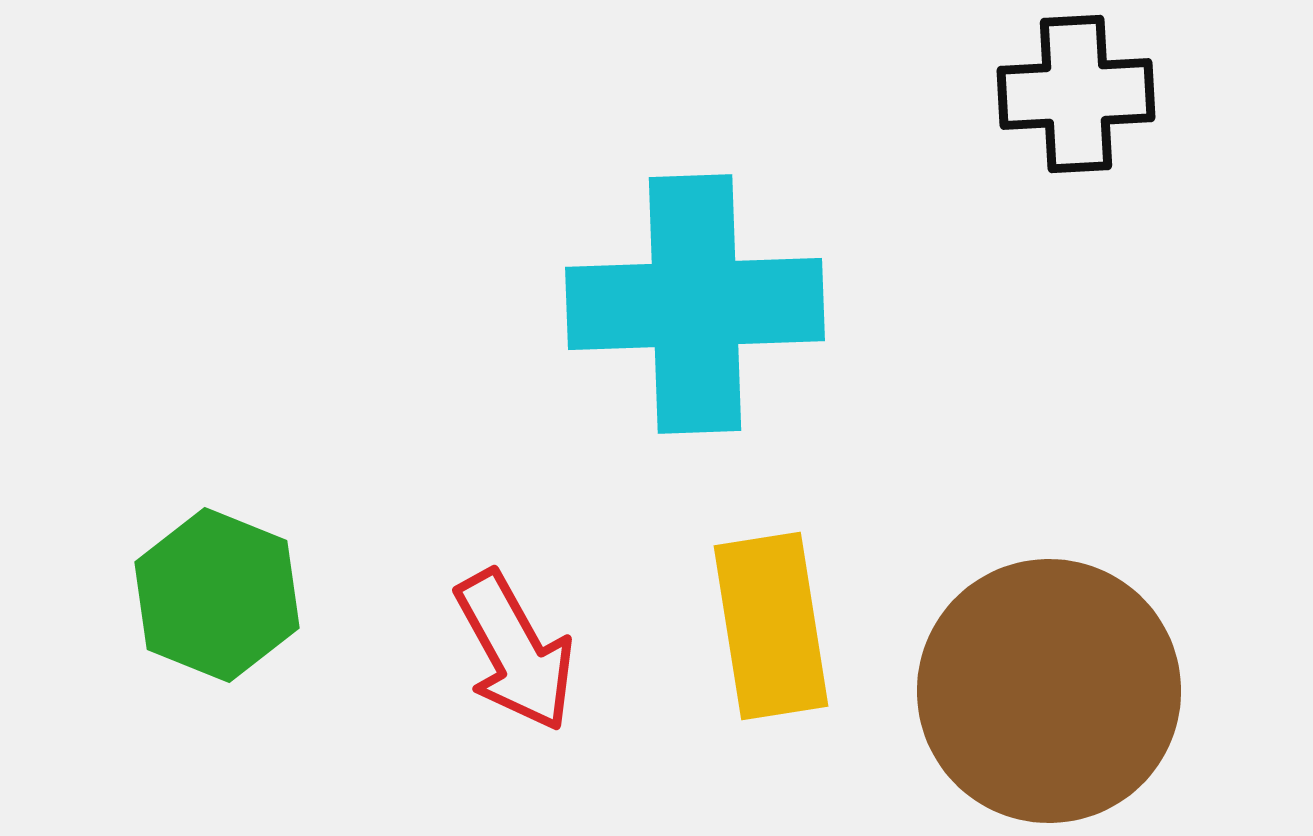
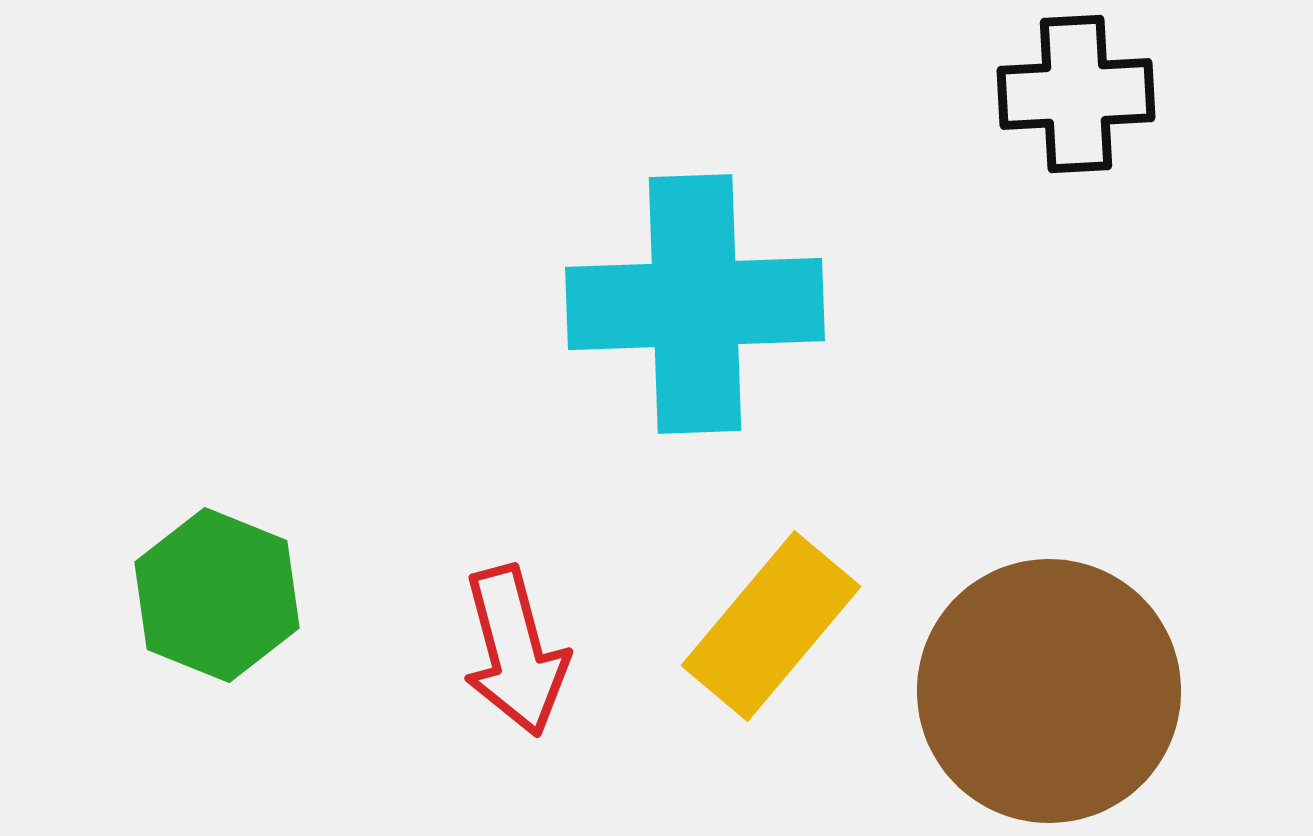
yellow rectangle: rotated 49 degrees clockwise
red arrow: rotated 14 degrees clockwise
